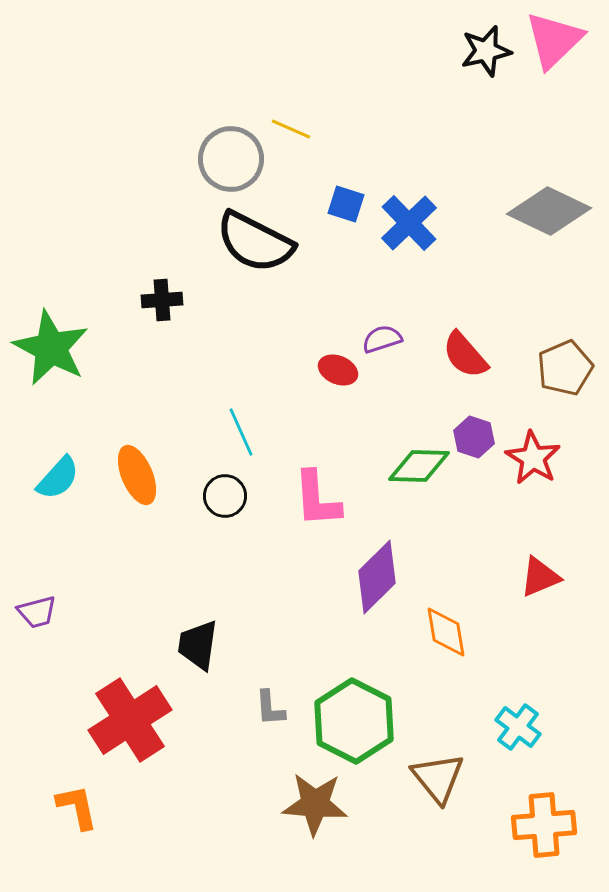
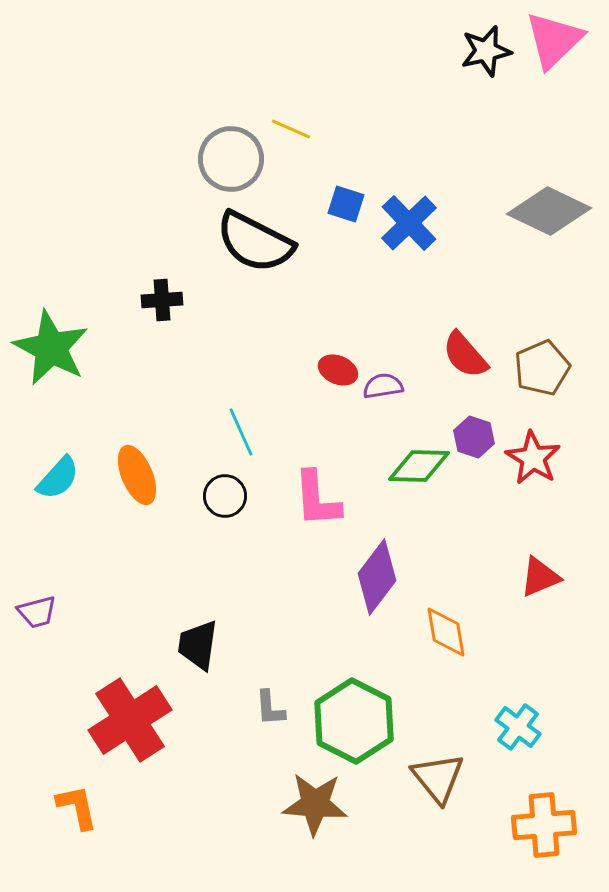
purple semicircle: moved 1 px right, 47 px down; rotated 9 degrees clockwise
brown pentagon: moved 23 px left
purple diamond: rotated 8 degrees counterclockwise
